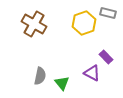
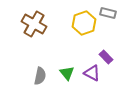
green triangle: moved 5 px right, 10 px up
